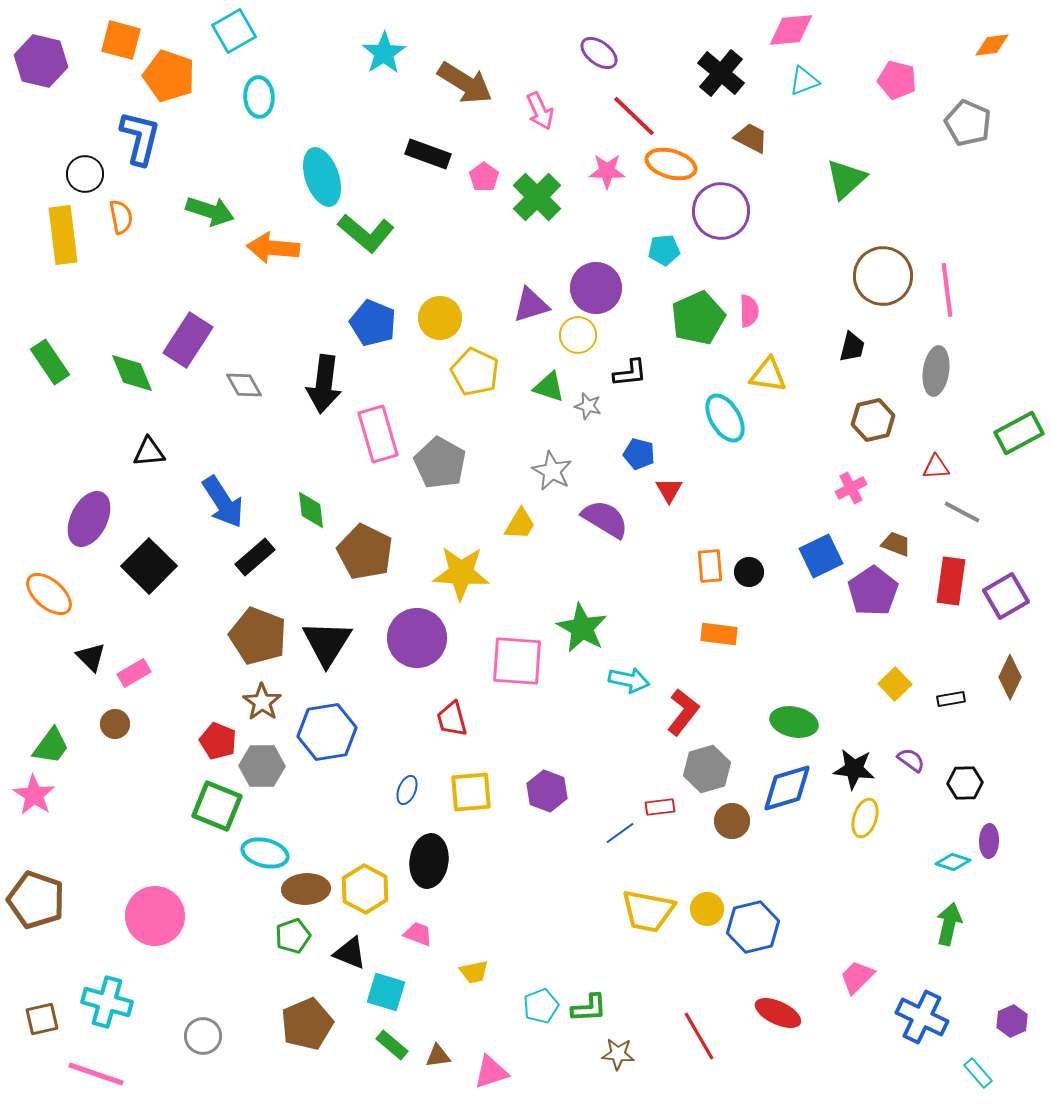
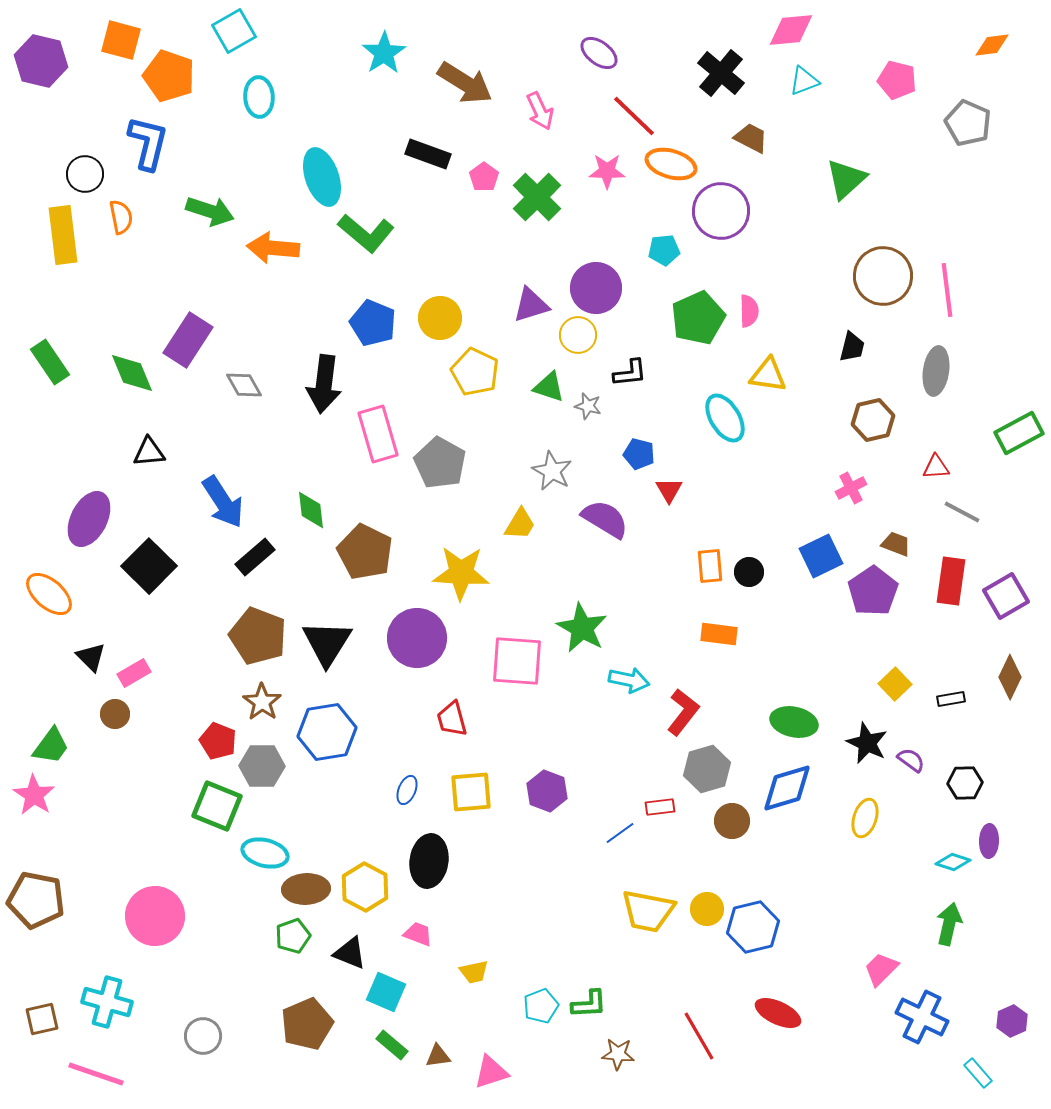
blue L-shape at (140, 138): moved 8 px right, 5 px down
brown circle at (115, 724): moved 10 px up
black star at (854, 769): moved 13 px right, 26 px up; rotated 18 degrees clockwise
yellow hexagon at (365, 889): moved 2 px up
brown pentagon at (36, 900): rotated 8 degrees counterclockwise
pink trapezoid at (857, 977): moved 24 px right, 8 px up
cyan square at (386, 992): rotated 6 degrees clockwise
green L-shape at (589, 1008): moved 4 px up
